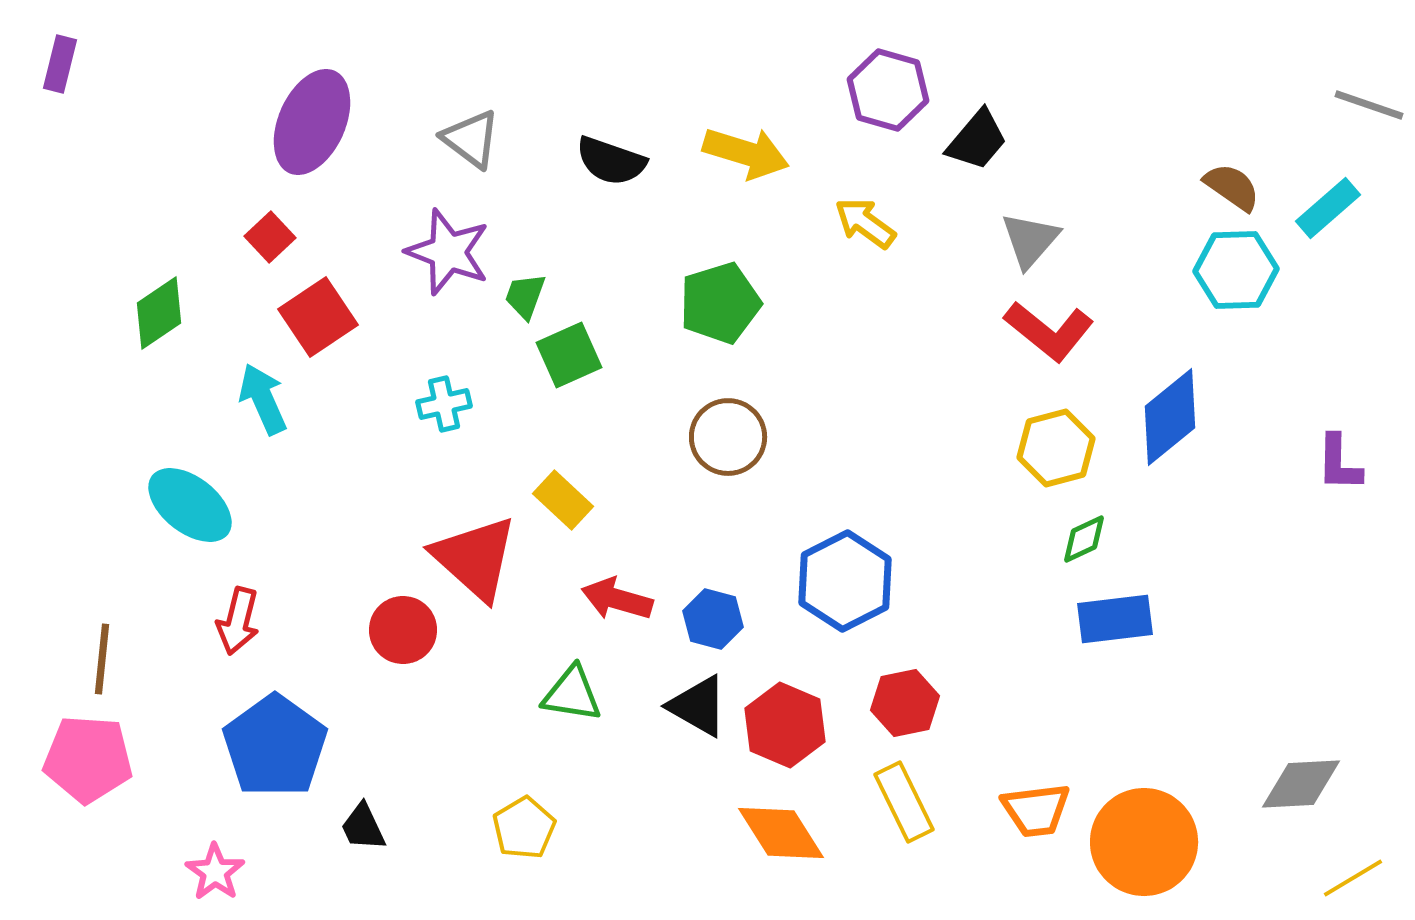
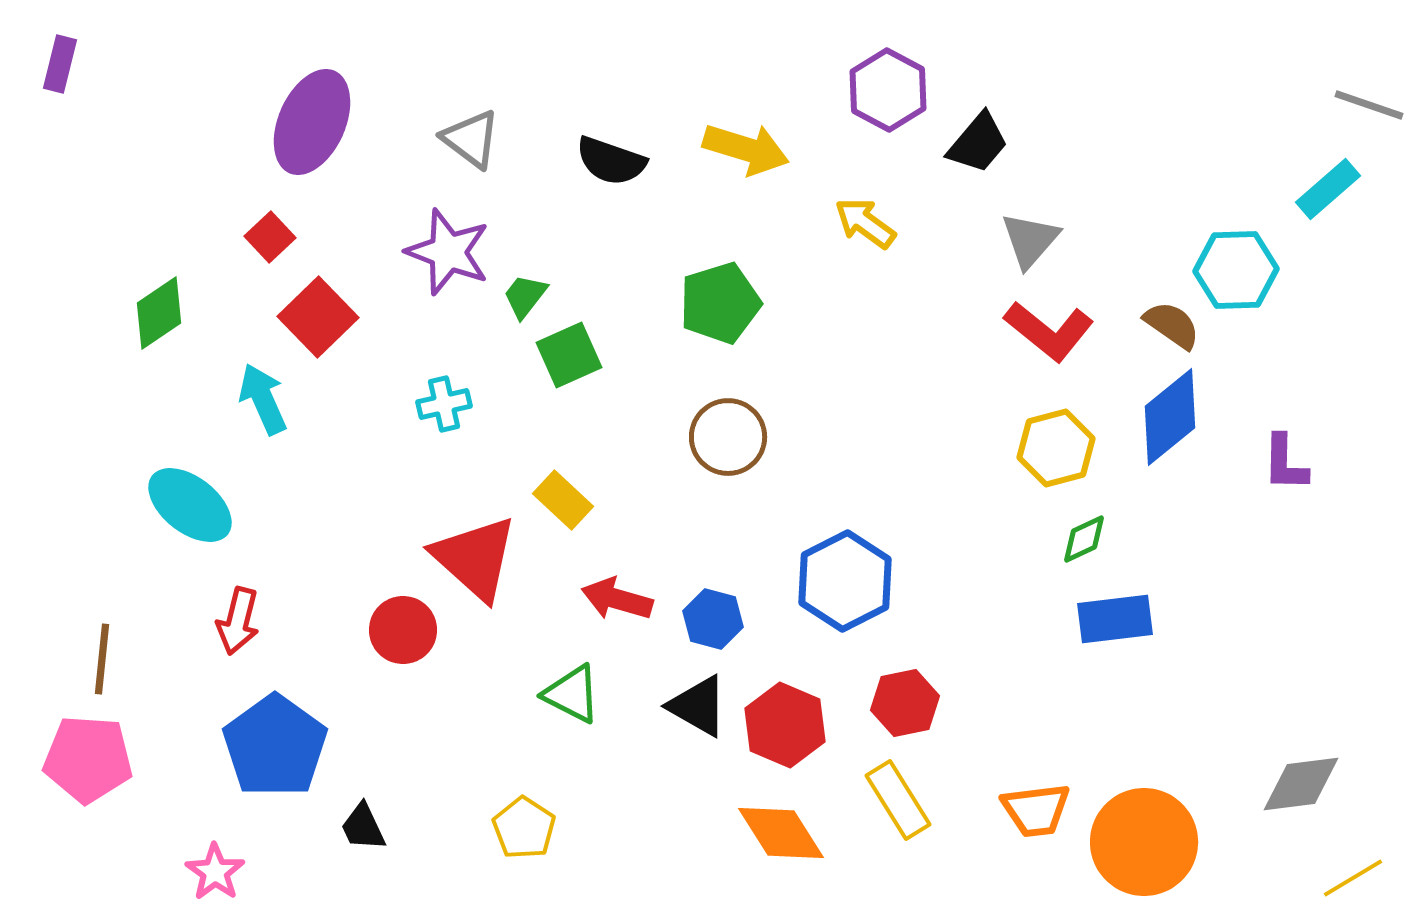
purple hexagon at (888, 90): rotated 12 degrees clockwise
black trapezoid at (977, 140): moved 1 px right, 3 px down
yellow arrow at (746, 153): moved 4 px up
brown semicircle at (1232, 187): moved 60 px left, 138 px down
cyan rectangle at (1328, 208): moved 19 px up
green trapezoid at (525, 296): rotated 18 degrees clockwise
red square at (318, 317): rotated 10 degrees counterclockwise
purple L-shape at (1339, 463): moved 54 px left
green triangle at (572, 694): rotated 18 degrees clockwise
gray diamond at (1301, 784): rotated 4 degrees counterclockwise
yellow rectangle at (904, 802): moved 6 px left, 2 px up; rotated 6 degrees counterclockwise
yellow pentagon at (524, 828): rotated 8 degrees counterclockwise
